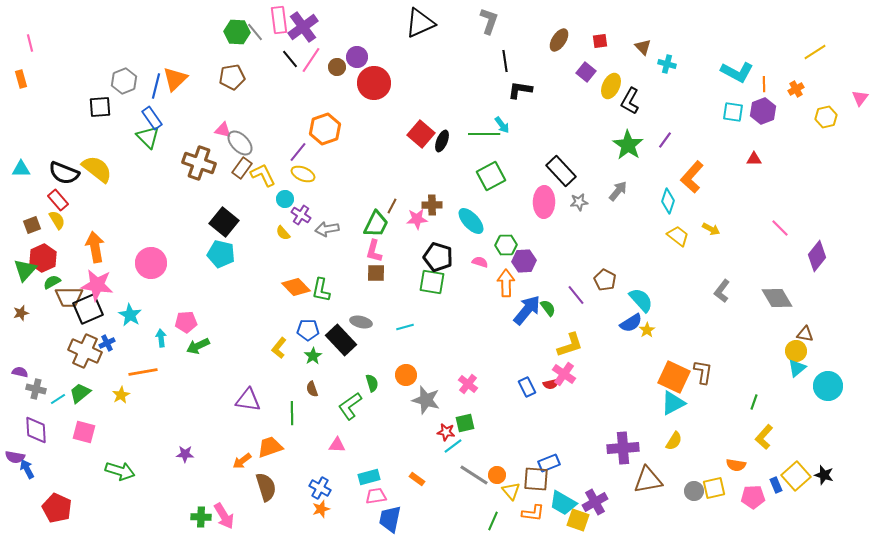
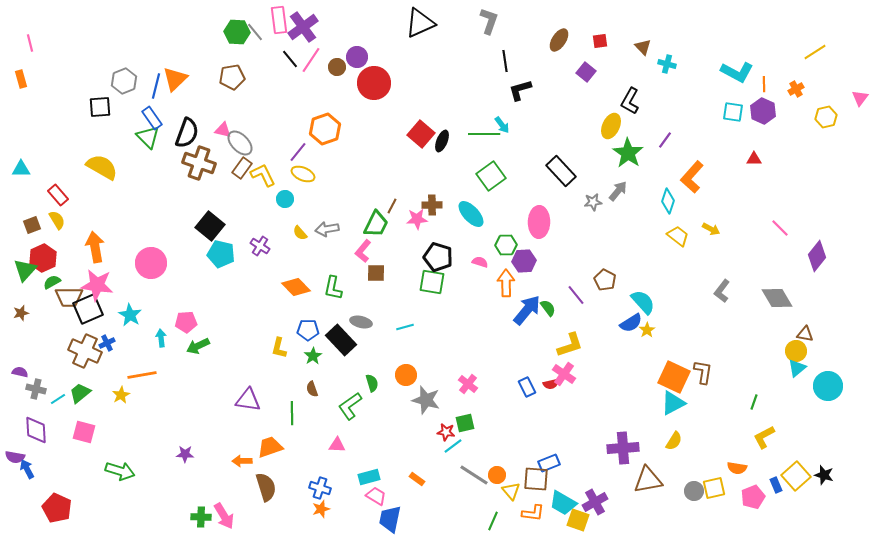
yellow ellipse at (611, 86): moved 40 px down
black L-shape at (520, 90): rotated 25 degrees counterclockwise
purple hexagon at (763, 111): rotated 15 degrees counterclockwise
green star at (628, 145): moved 8 px down
yellow semicircle at (97, 169): moved 5 px right, 2 px up; rotated 8 degrees counterclockwise
black semicircle at (64, 173): moved 123 px right, 40 px up; rotated 92 degrees counterclockwise
green square at (491, 176): rotated 8 degrees counterclockwise
red rectangle at (58, 200): moved 5 px up
pink ellipse at (544, 202): moved 5 px left, 20 px down
gray star at (579, 202): moved 14 px right
purple cross at (301, 215): moved 41 px left, 31 px down
cyan ellipse at (471, 221): moved 7 px up
black square at (224, 222): moved 14 px left, 4 px down
yellow semicircle at (283, 233): moved 17 px right
pink L-shape at (374, 251): moved 11 px left; rotated 25 degrees clockwise
green L-shape at (321, 290): moved 12 px right, 2 px up
cyan semicircle at (641, 300): moved 2 px right, 2 px down
yellow L-shape at (279, 348): rotated 25 degrees counterclockwise
orange line at (143, 372): moved 1 px left, 3 px down
yellow L-shape at (764, 437): rotated 20 degrees clockwise
orange arrow at (242, 461): rotated 36 degrees clockwise
orange semicircle at (736, 465): moved 1 px right, 3 px down
blue cross at (320, 488): rotated 10 degrees counterclockwise
pink trapezoid at (376, 496): rotated 40 degrees clockwise
pink pentagon at (753, 497): rotated 20 degrees counterclockwise
